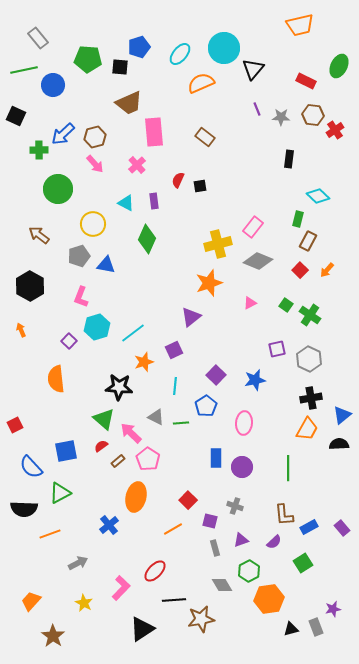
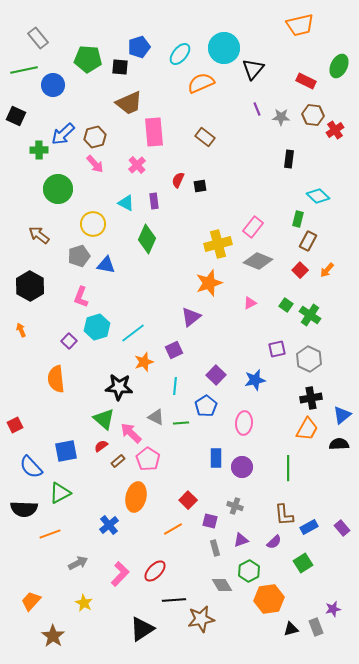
pink L-shape at (121, 588): moved 1 px left, 14 px up
